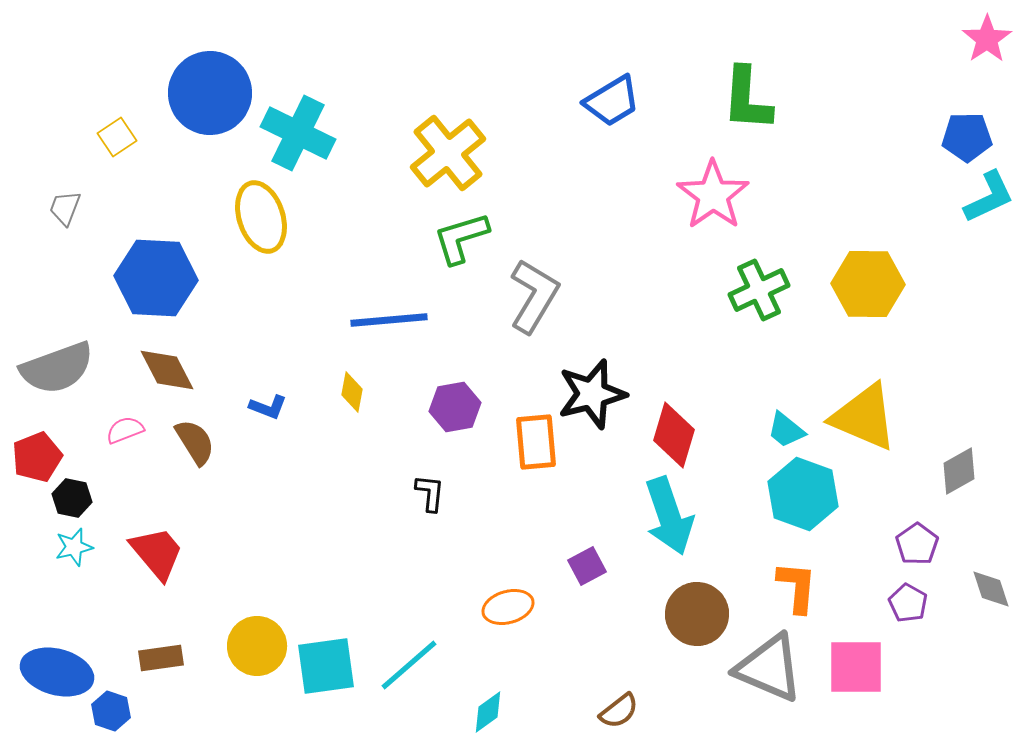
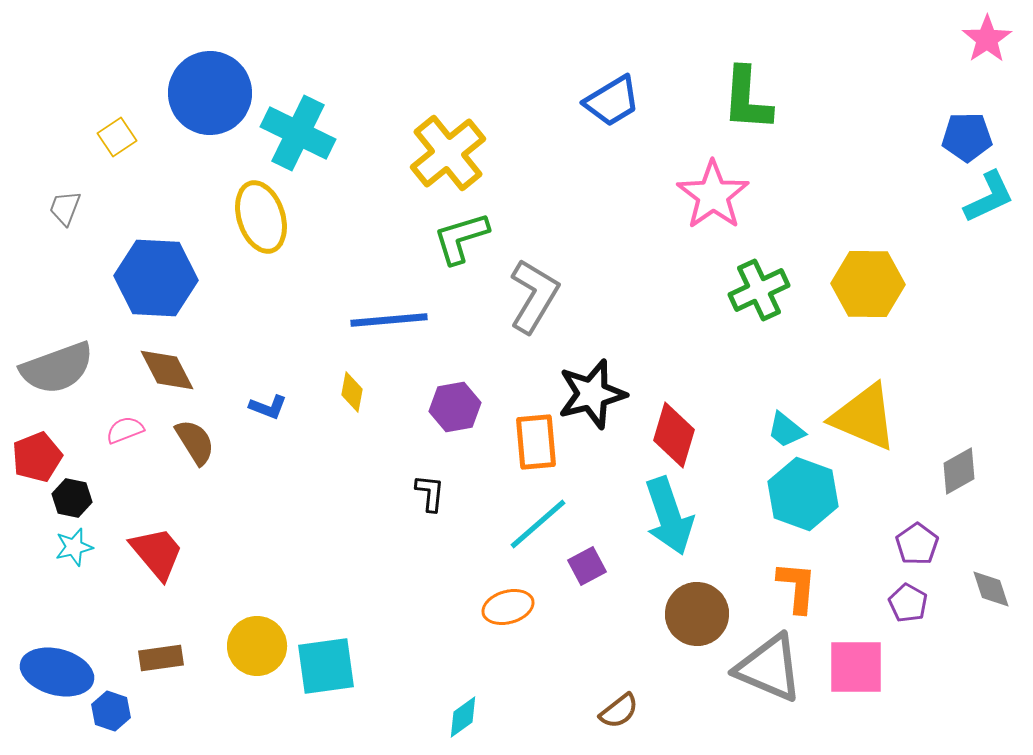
cyan line at (409, 665): moved 129 px right, 141 px up
cyan diamond at (488, 712): moved 25 px left, 5 px down
